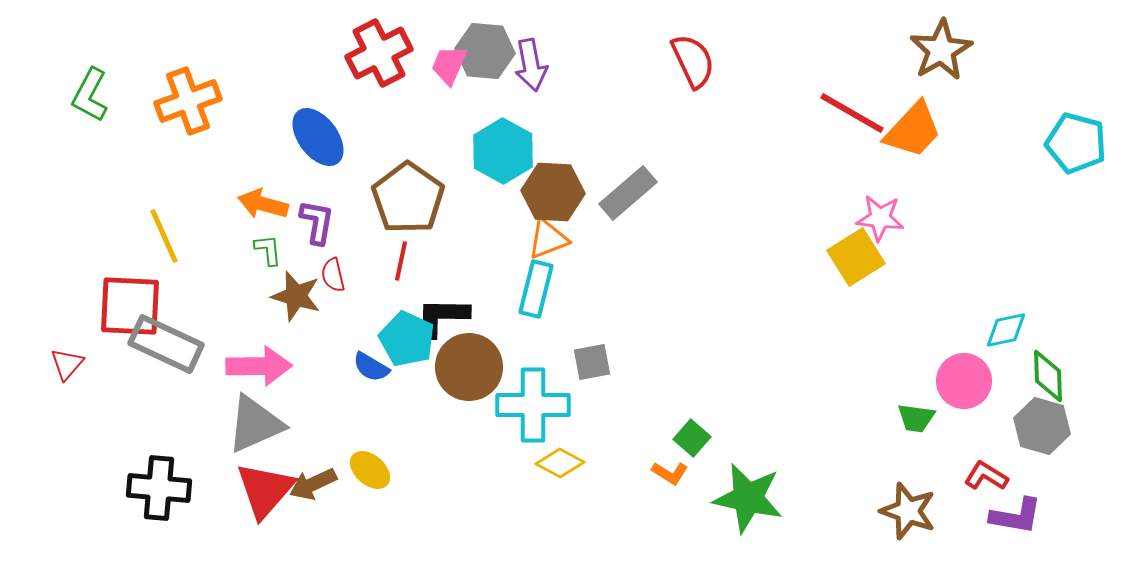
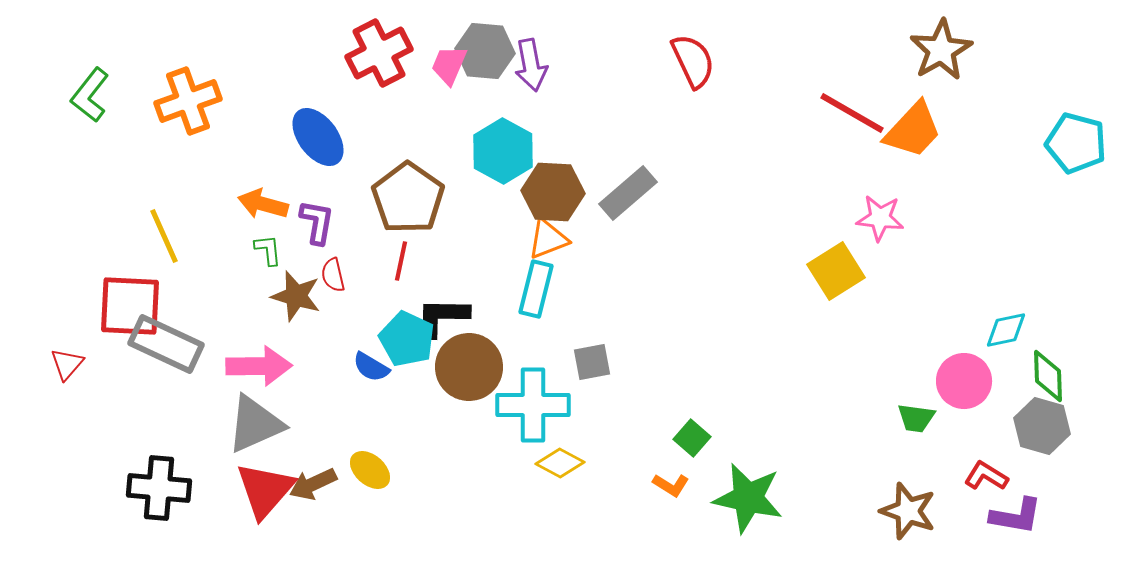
green L-shape at (90, 95): rotated 10 degrees clockwise
yellow square at (856, 257): moved 20 px left, 14 px down
orange L-shape at (670, 473): moved 1 px right, 12 px down
